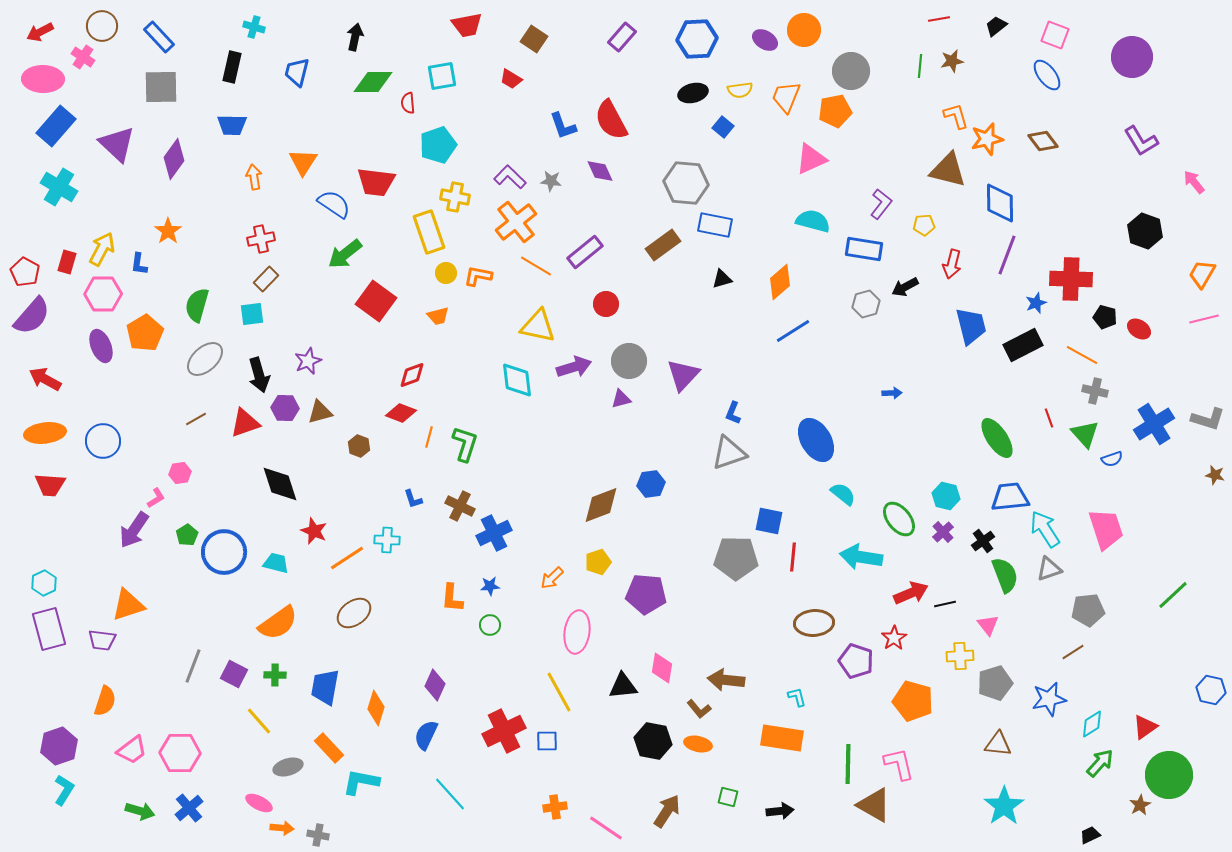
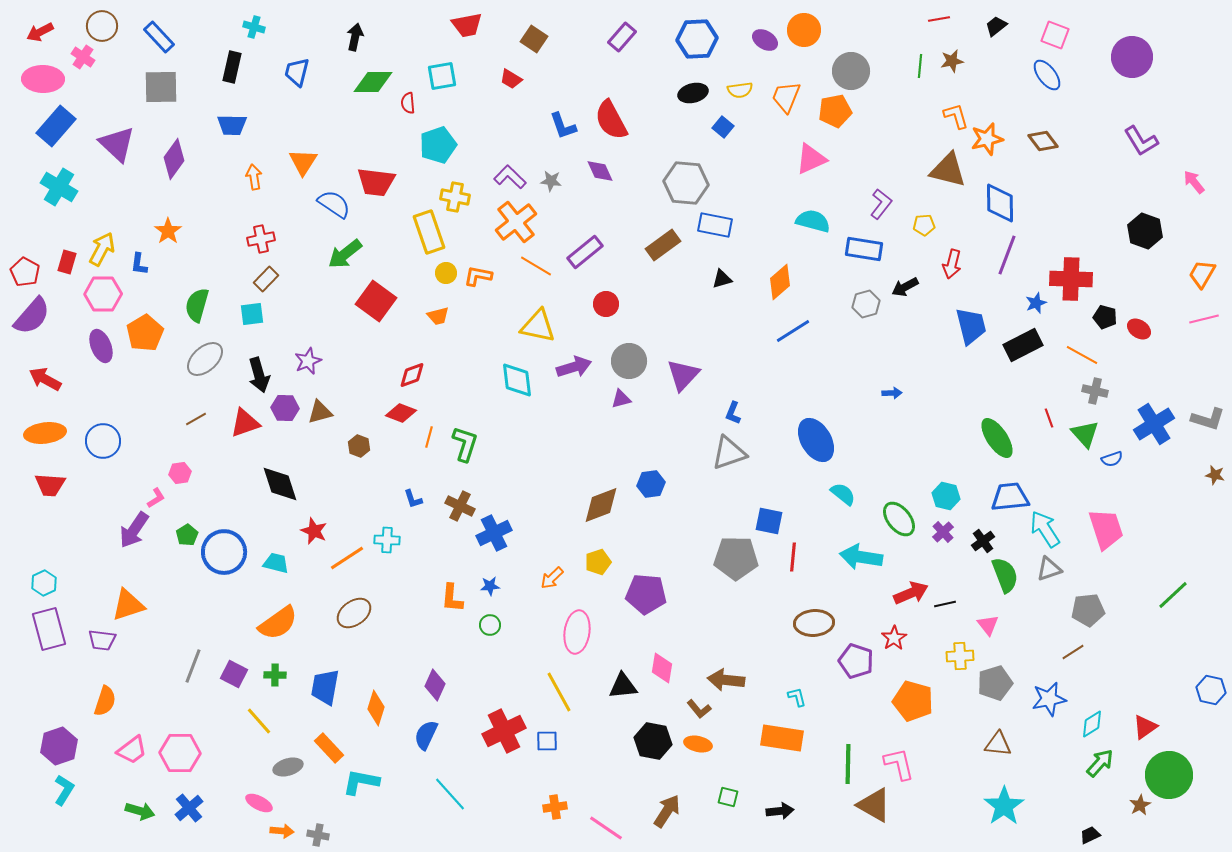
orange arrow at (282, 828): moved 3 px down
